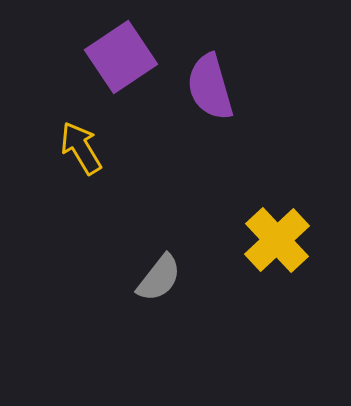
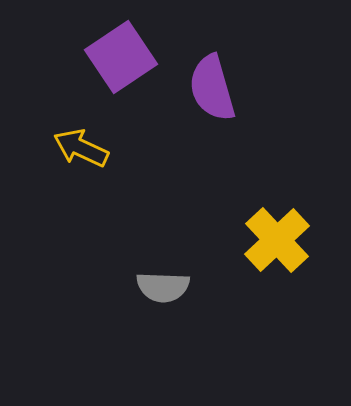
purple semicircle: moved 2 px right, 1 px down
yellow arrow: rotated 34 degrees counterclockwise
gray semicircle: moved 4 px right, 9 px down; rotated 54 degrees clockwise
